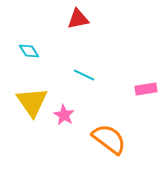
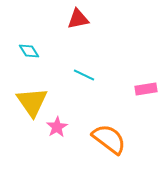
pink star: moved 7 px left, 12 px down; rotated 10 degrees clockwise
